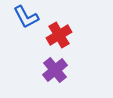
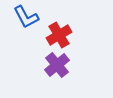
purple cross: moved 2 px right, 5 px up
